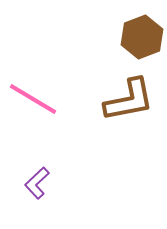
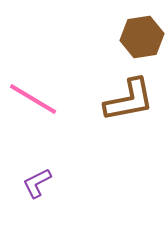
brown hexagon: rotated 12 degrees clockwise
purple L-shape: rotated 16 degrees clockwise
